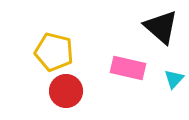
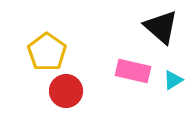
yellow pentagon: moved 7 px left; rotated 21 degrees clockwise
pink rectangle: moved 5 px right, 3 px down
cyan triangle: moved 1 px left, 1 px down; rotated 15 degrees clockwise
